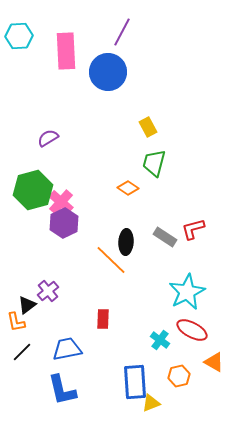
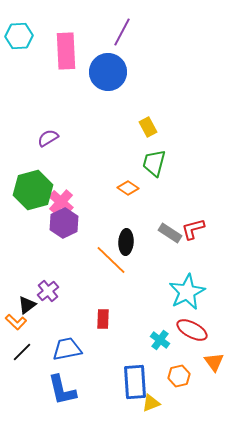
gray rectangle: moved 5 px right, 4 px up
orange L-shape: rotated 35 degrees counterclockwise
orange triangle: rotated 25 degrees clockwise
